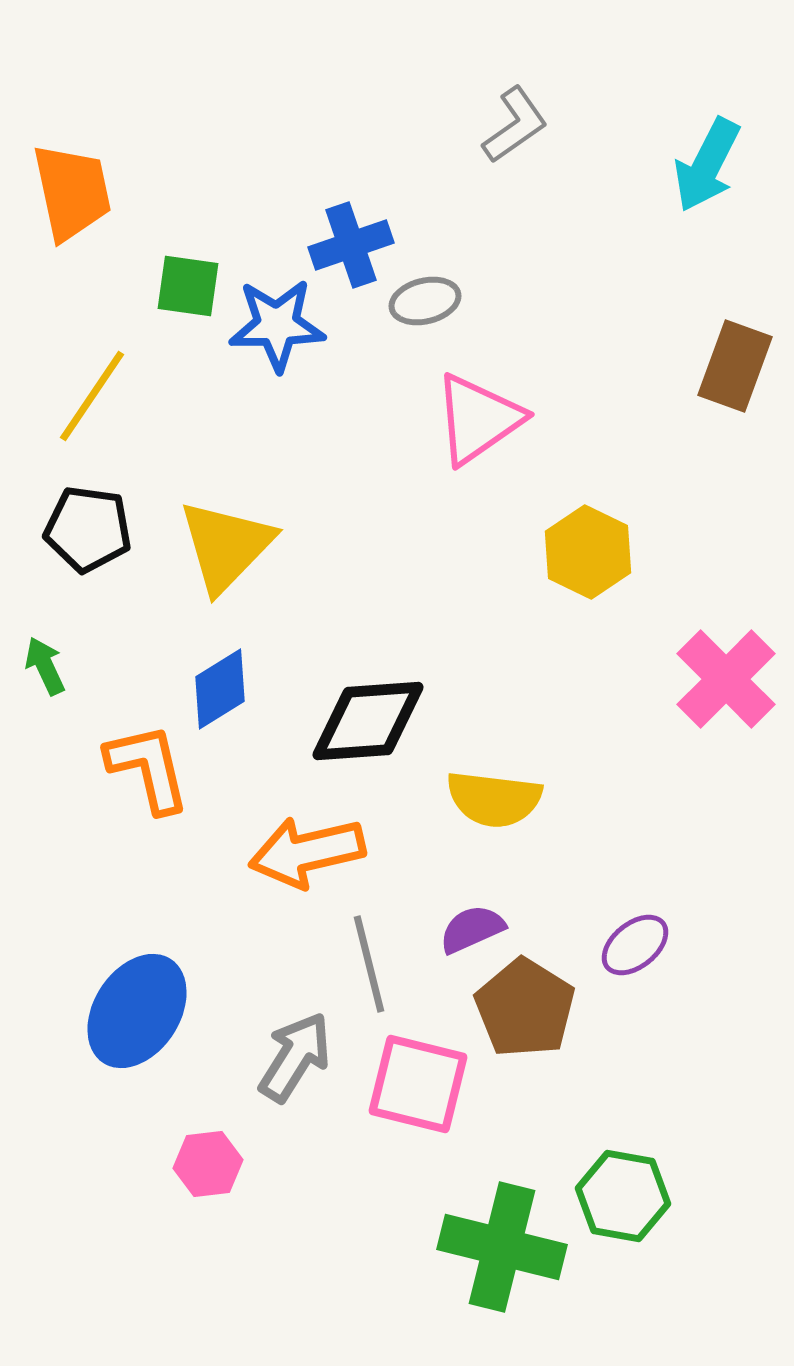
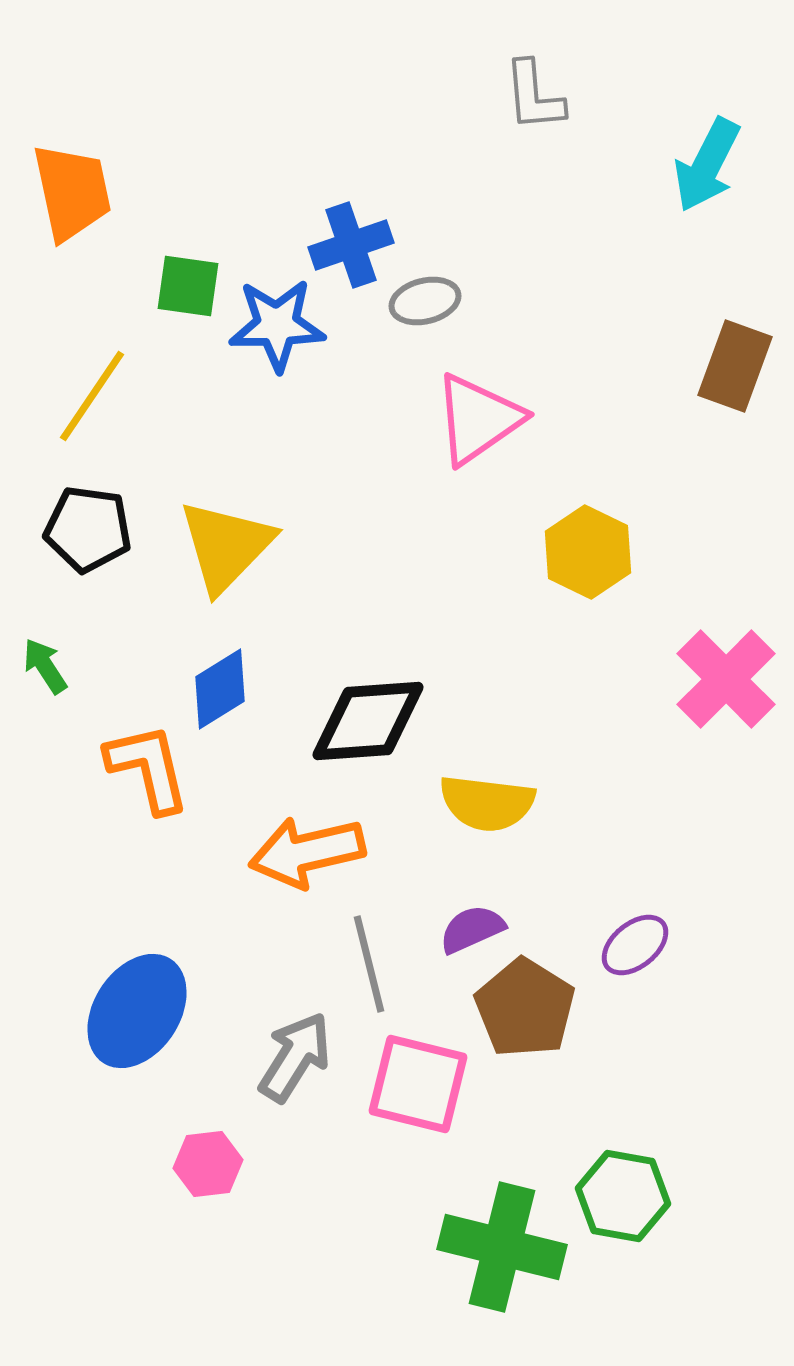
gray L-shape: moved 19 px right, 29 px up; rotated 120 degrees clockwise
green arrow: rotated 8 degrees counterclockwise
yellow semicircle: moved 7 px left, 4 px down
